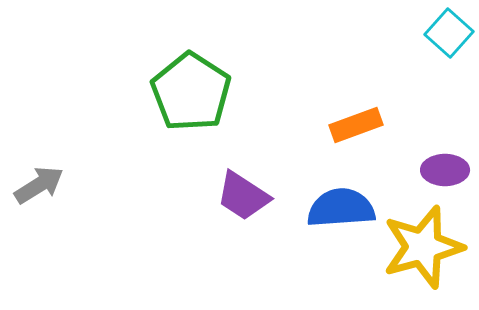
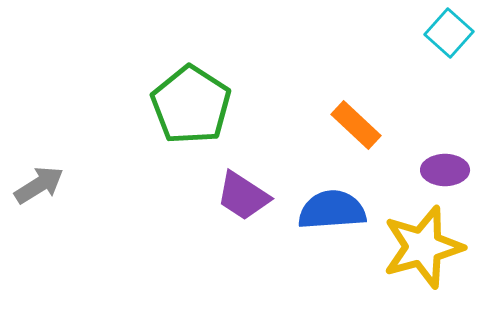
green pentagon: moved 13 px down
orange rectangle: rotated 63 degrees clockwise
blue semicircle: moved 9 px left, 2 px down
